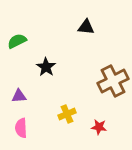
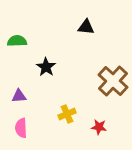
green semicircle: rotated 24 degrees clockwise
brown cross: rotated 20 degrees counterclockwise
